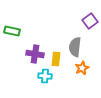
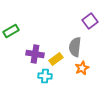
green rectangle: moved 1 px left; rotated 42 degrees counterclockwise
yellow rectangle: rotated 48 degrees clockwise
